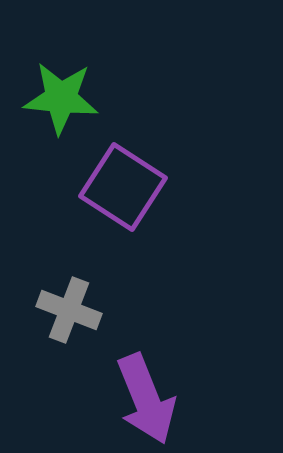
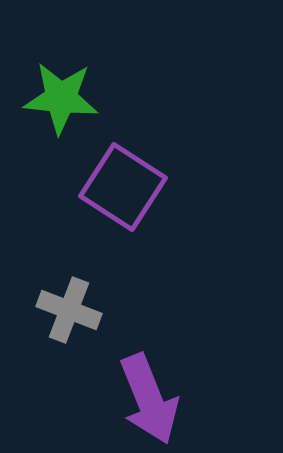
purple arrow: moved 3 px right
